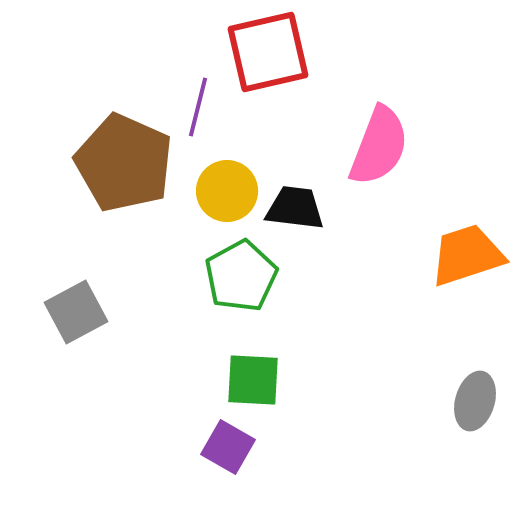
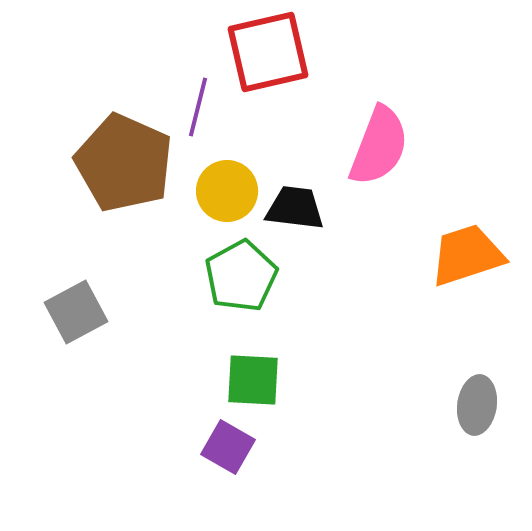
gray ellipse: moved 2 px right, 4 px down; rotated 8 degrees counterclockwise
